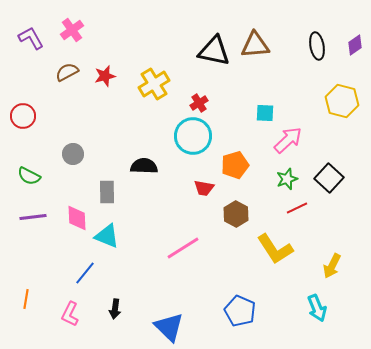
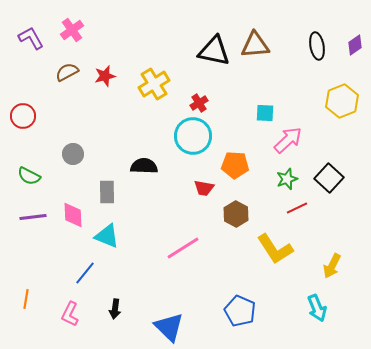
yellow hexagon: rotated 24 degrees clockwise
orange pentagon: rotated 20 degrees clockwise
pink diamond: moved 4 px left, 3 px up
